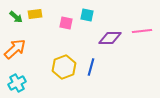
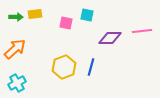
green arrow: rotated 40 degrees counterclockwise
